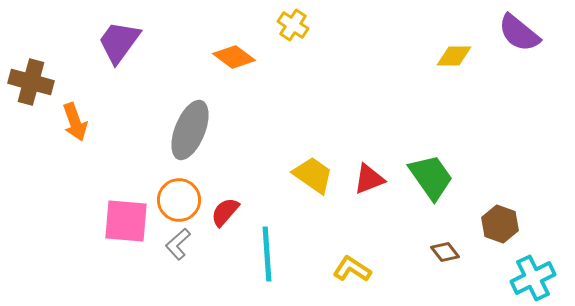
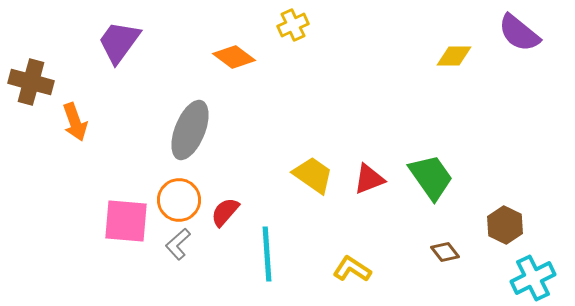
yellow cross: rotated 32 degrees clockwise
brown hexagon: moved 5 px right, 1 px down; rotated 6 degrees clockwise
